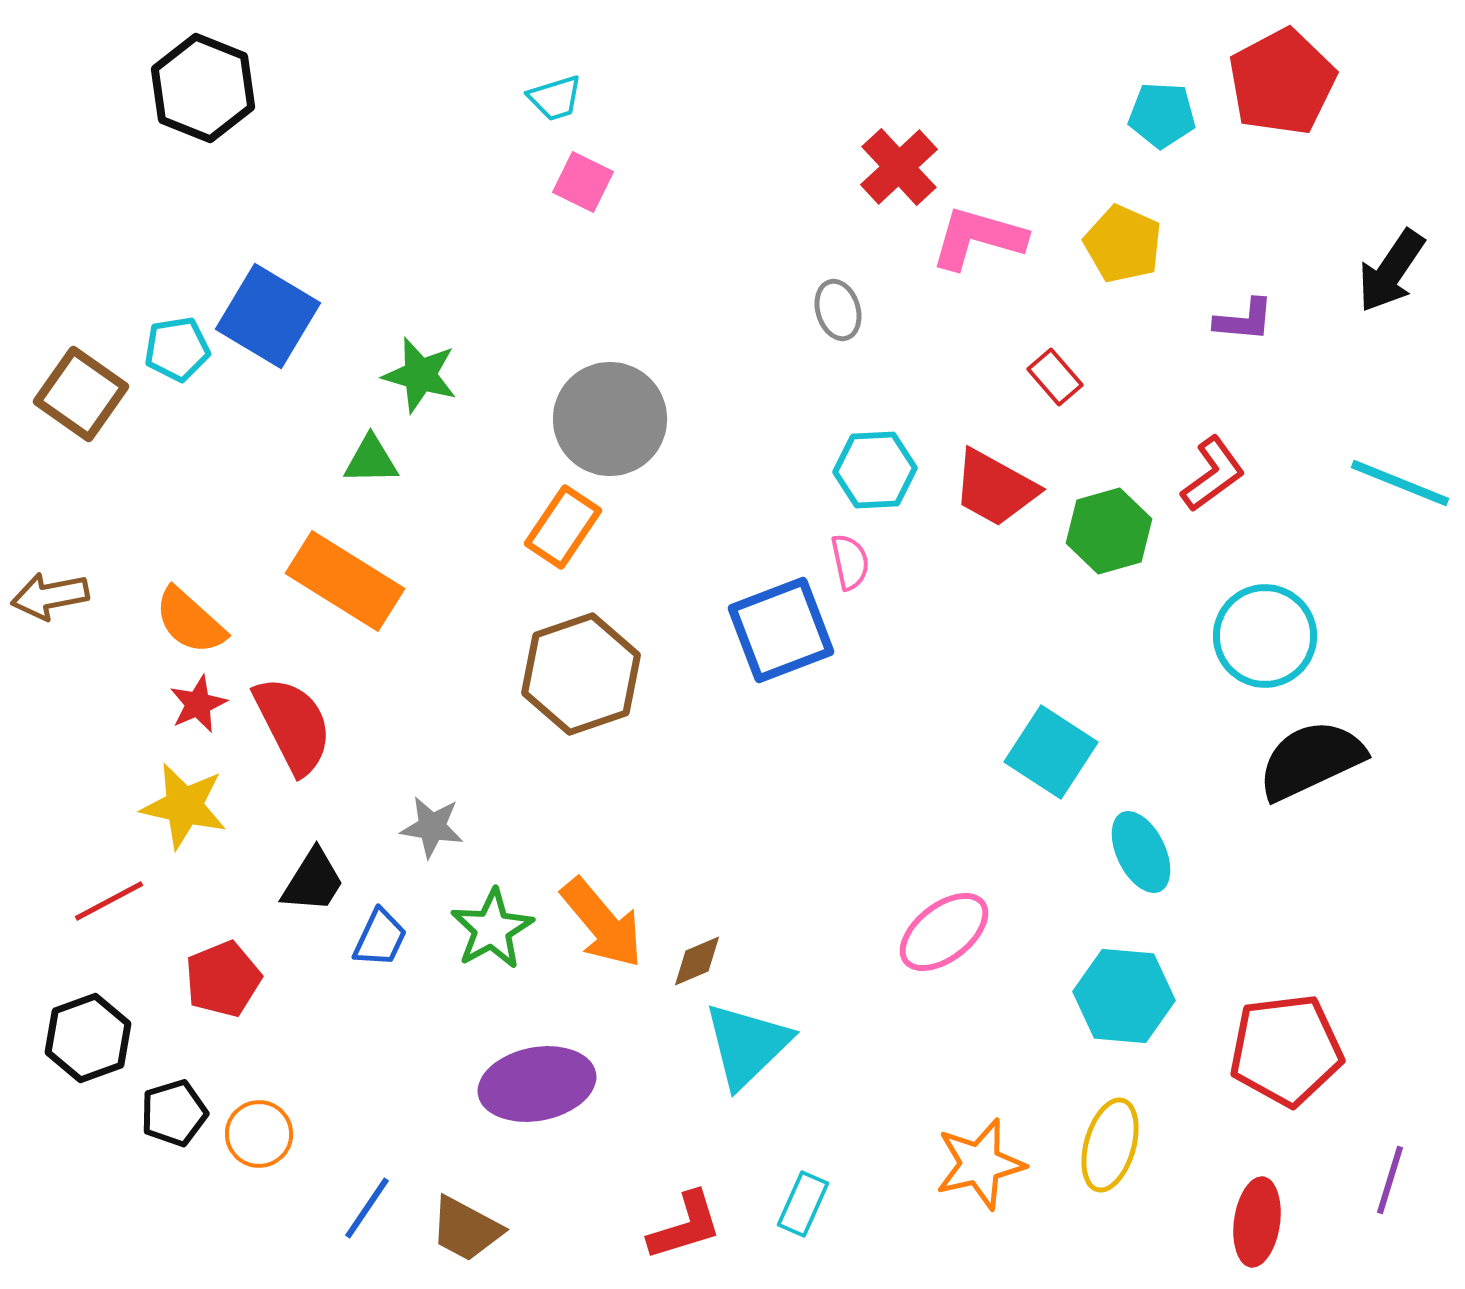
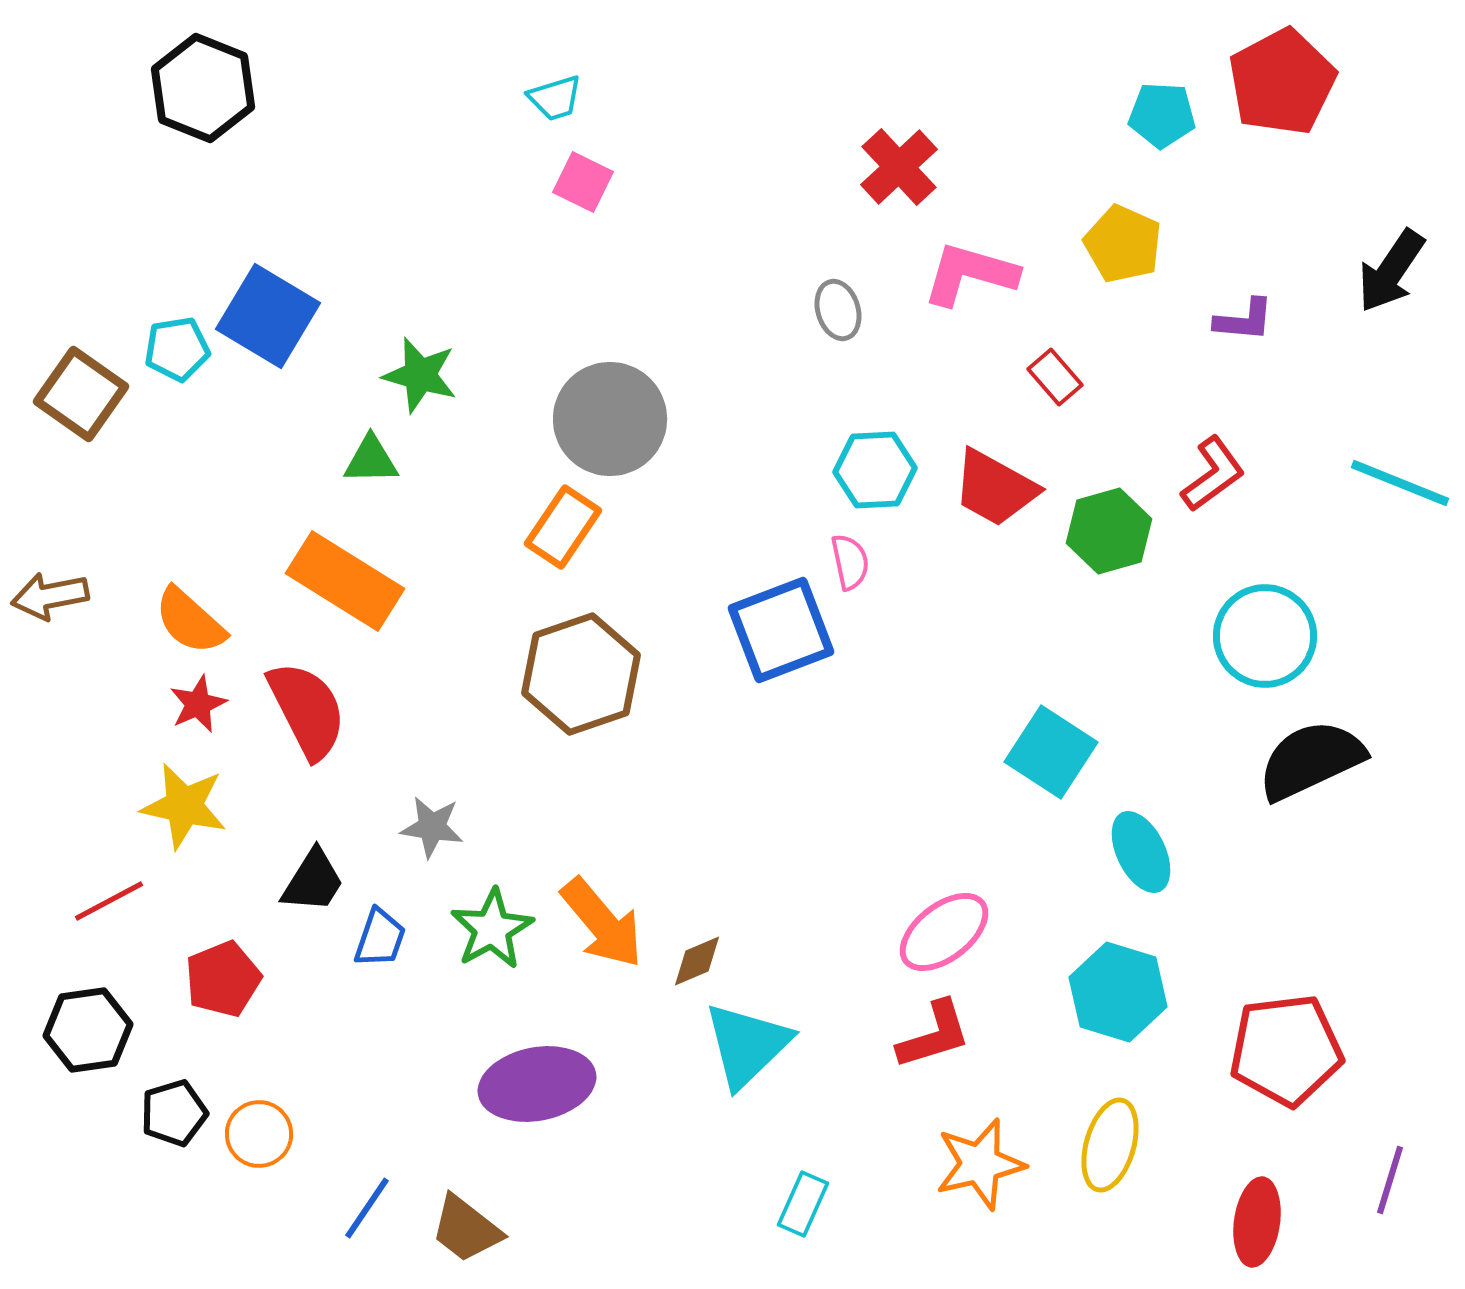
pink L-shape at (978, 238): moved 8 px left, 36 px down
red semicircle at (293, 725): moved 14 px right, 15 px up
blue trapezoid at (380, 938): rotated 6 degrees counterclockwise
cyan hexagon at (1124, 996): moved 6 px left, 4 px up; rotated 12 degrees clockwise
black hexagon at (88, 1038): moved 8 px up; rotated 12 degrees clockwise
red L-shape at (685, 1226): moved 249 px right, 191 px up
brown trapezoid at (466, 1229): rotated 10 degrees clockwise
